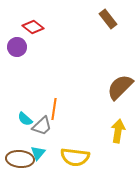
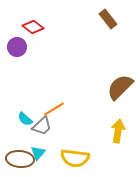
orange line: rotated 50 degrees clockwise
yellow semicircle: moved 1 px down
